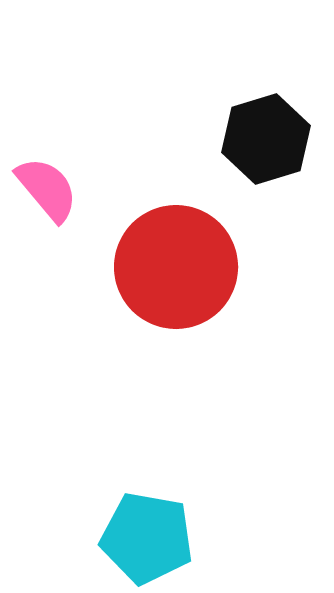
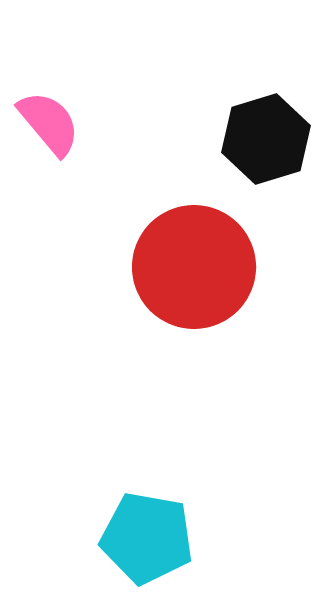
pink semicircle: moved 2 px right, 66 px up
red circle: moved 18 px right
